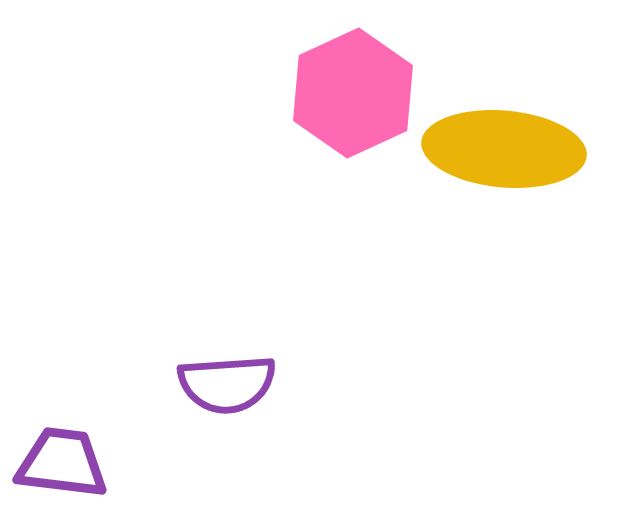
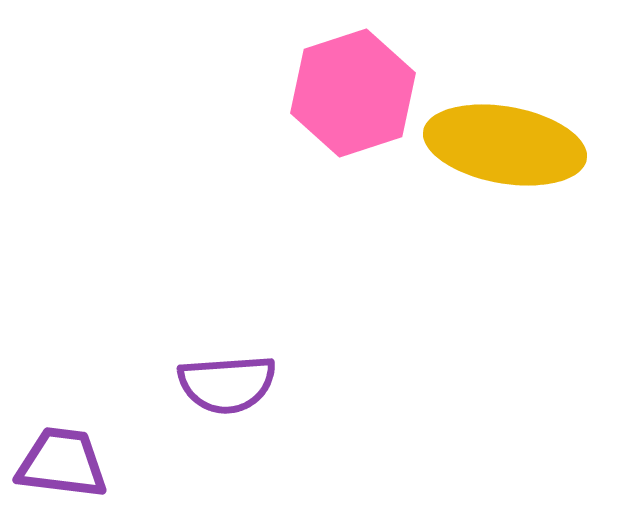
pink hexagon: rotated 7 degrees clockwise
yellow ellipse: moved 1 px right, 4 px up; rotated 5 degrees clockwise
